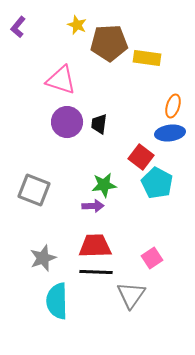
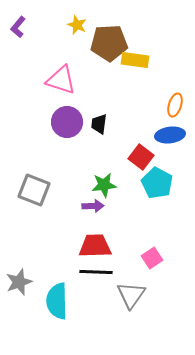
yellow rectangle: moved 12 px left, 2 px down
orange ellipse: moved 2 px right, 1 px up
blue ellipse: moved 2 px down
gray star: moved 24 px left, 24 px down
